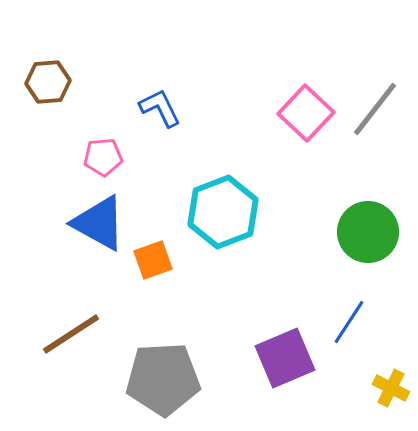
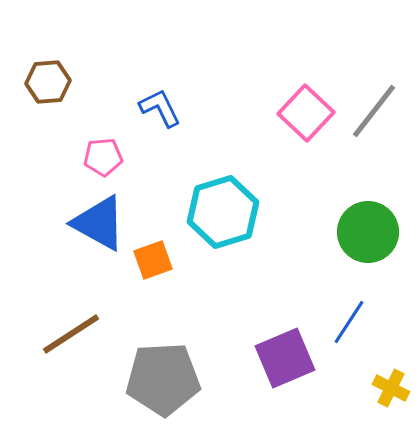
gray line: moved 1 px left, 2 px down
cyan hexagon: rotated 4 degrees clockwise
